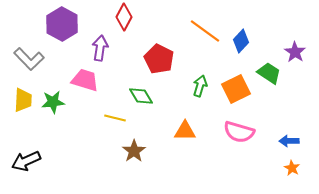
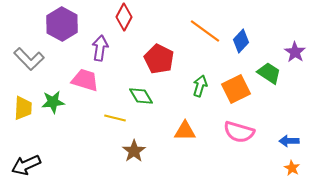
yellow trapezoid: moved 8 px down
black arrow: moved 4 px down
